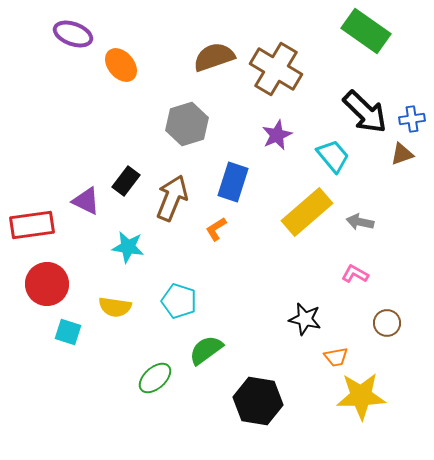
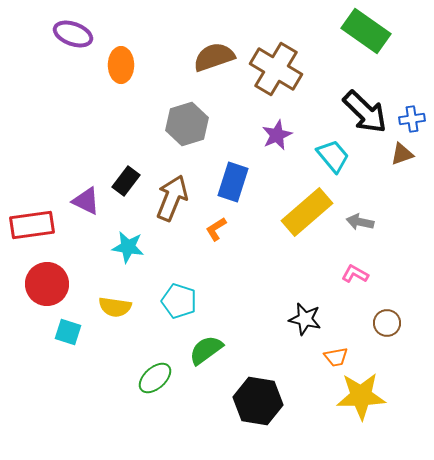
orange ellipse: rotated 40 degrees clockwise
